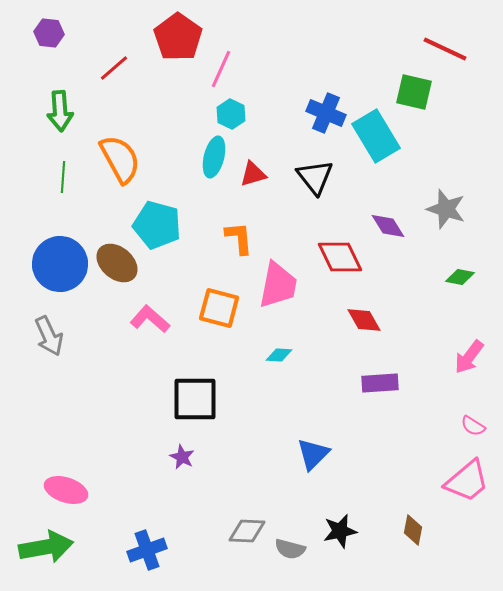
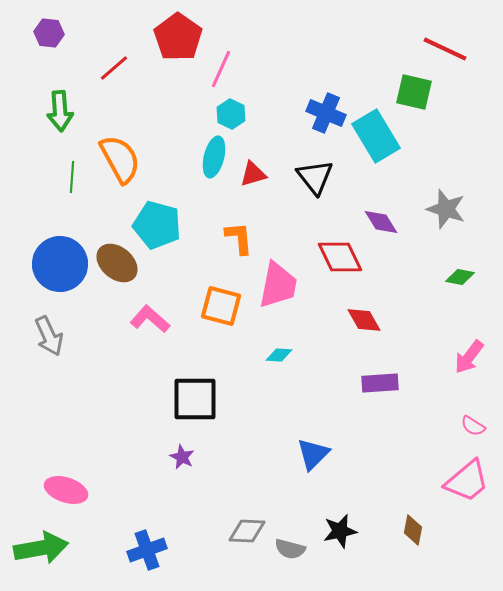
green line at (63, 177): moved 9 px right
purple diamond at (388, 226): moved 7 px left, 4 px up
orange square at (219, 308): moved 2 px right, 2 px up
green arrow at (46, 547): moved 5 px left, 1 px down
